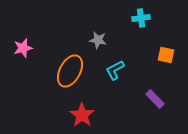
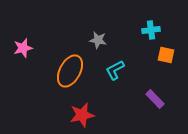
cyan cross: moved 10 px right, 12 px down
red star: rotated 25 degrees clockwise
